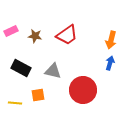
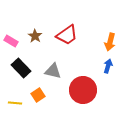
pink rectangle: moved 10 px down; rotated 56 degrees clockwise
brown star: rotated 24 degrees clockwise
orange arrow: moved 1 px left, 2 px down
blue arrow: moved 2 px left, 3 px down
black rectangle: rotated 18 degrees clockwise
orange square: rotated 24 degrees counterclockwise
